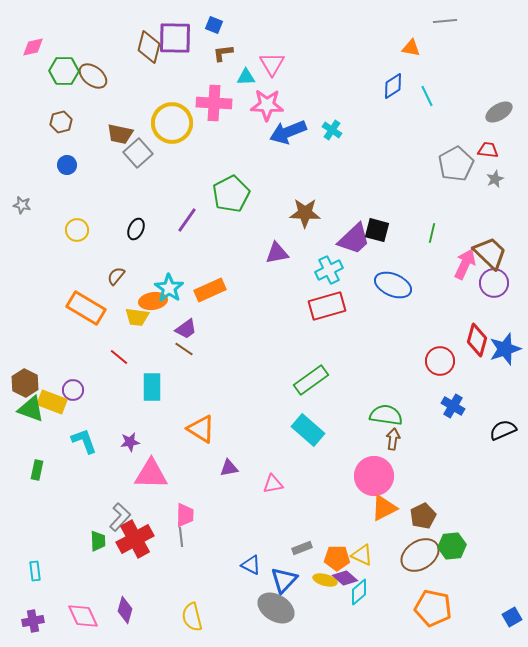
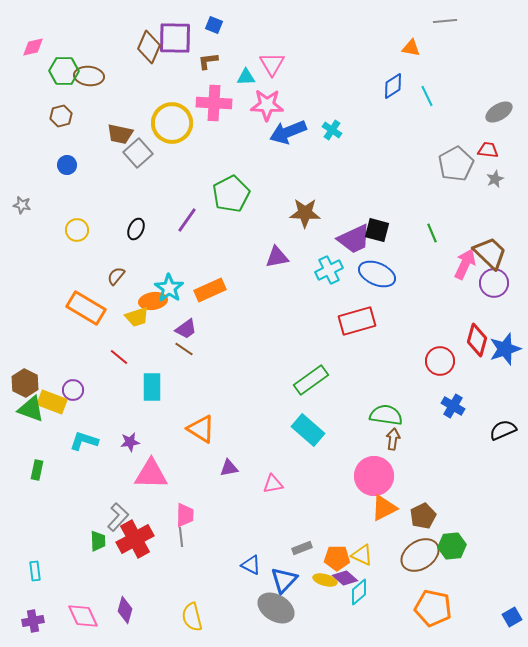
brown diamond at (149, 47): rotated 8 degrees clockwise
brown L-shape at (223, 53): moved 15 px left, 8 px down
brown ellipse at (93, 76): moved 4 px left; rotated 32 degrees counterclockwise
brown hexagon at (61, 122): moved 6 px up
green line at (432, 233): rotated 36 degrees counterclockwise
purple trapezoid at (354, 239): rotated 18 degrees clockwise
purple triangle at (277, 253): moved 4 px down
blue ellipse at (393, 285): moved 16 px left, 11 px up
red rectangle at (327, 306): moved 30 px right, 15 px down
yellow trapezoid at (137, 317): rotated 25 degrees counterclockwise
cyan L-shape at (84, 441): rotated 52 degrees counterclockwise
gray L-shape at (120, 517): moved 2 px left
